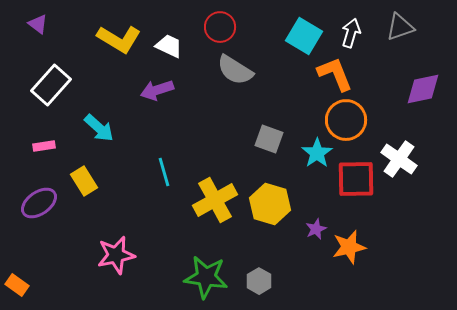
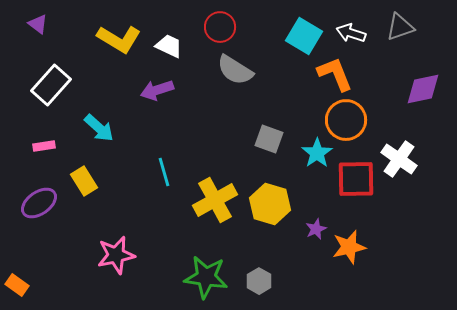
white arrow: rotated 88 degrees counterclockwise
